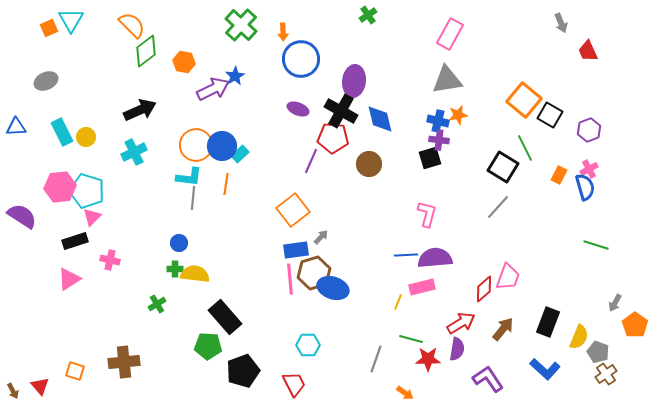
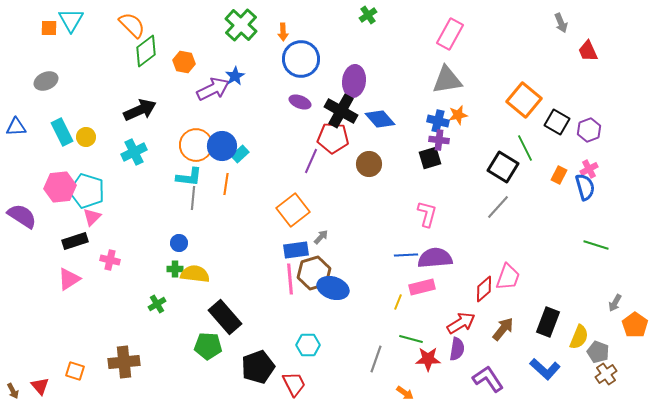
orange square at (49, 28): rotated 24 degrees clockwise
purple ellipse at (298, 109): moved 2 px right, 7 px up
black square at (550, 115): moved 7 px right, 7 px down
blue diamond at (380, 119): rotated 28 degrees counterclockwise
black pentagon at (243, 371): moved 15 px right, 4 px up
